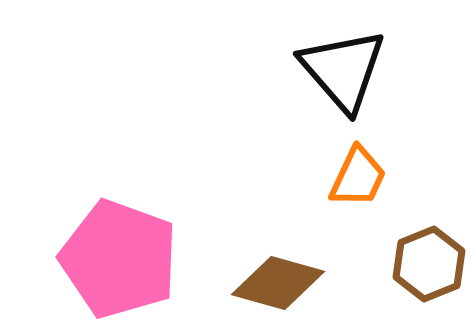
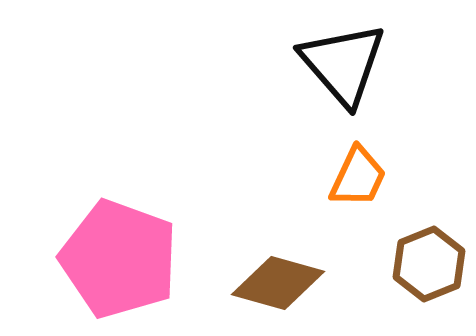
black triangle: moved 6 px up
